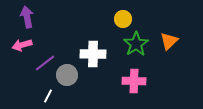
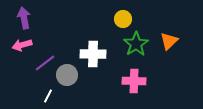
purple arrow: moved 3 px left, 1 px down
